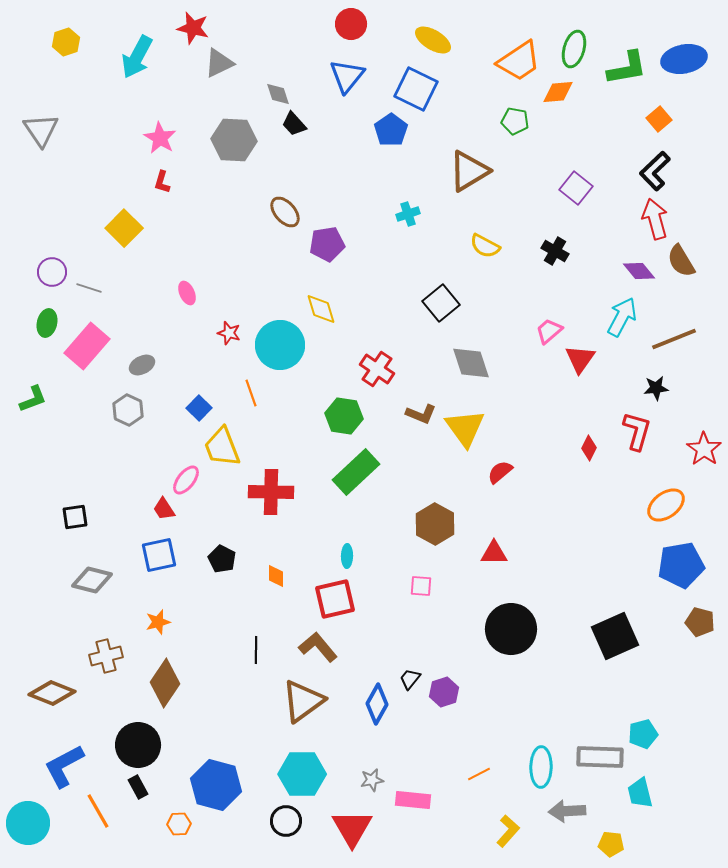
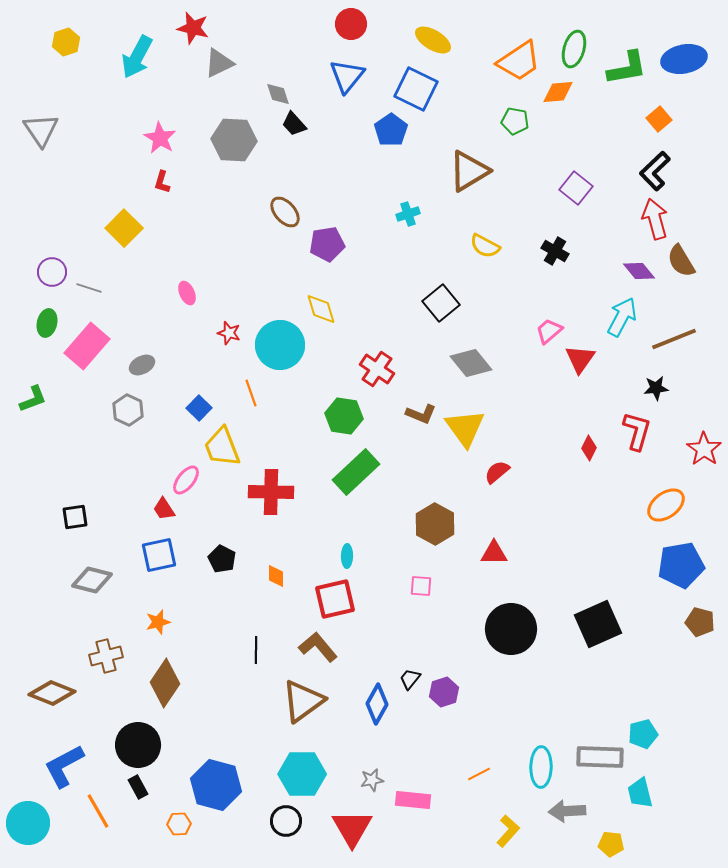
gray diamond at (471, 363): rotated 21 degrees counterclockwise
red semicircle at (500, 472): moved 3 px left
black square at (615, 636): moved 17 px left, 12 px up
